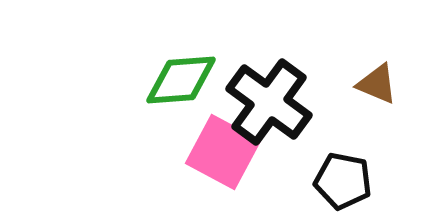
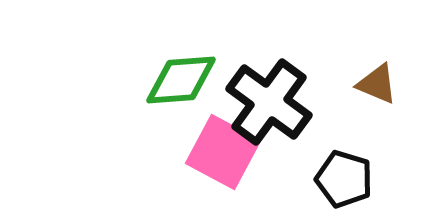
black pentagon: moved 1 px right, 2 px up; rotated 6 degrees clockwise
